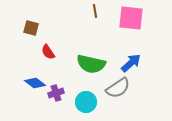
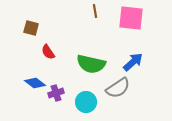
blue arrow: moved 2 px right, 1 px up
